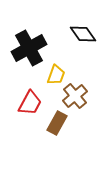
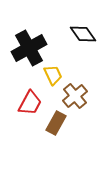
yellow trapezoid: moved 3 px left; rotated 45 degrees counterclockwise
brown rectangle: moved 1 px left
